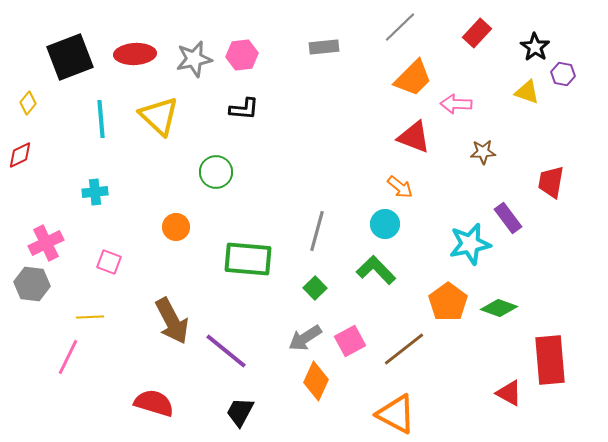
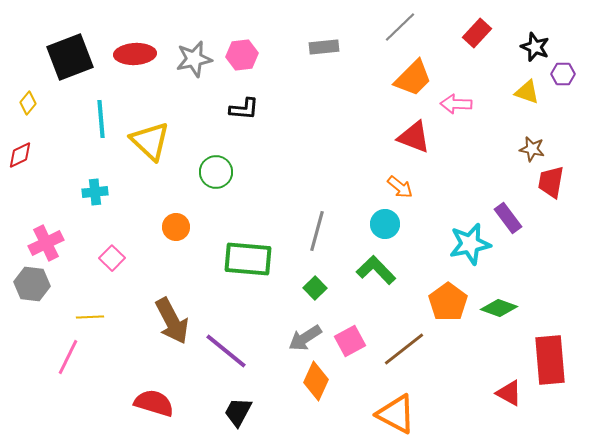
black star at (535, 47): rotated 12 degrees counterclockwise
purple hexagon at (563, 74): rotated 10 degrees counterclockwise
yellow triangle at (159, 116): moved 9 px left, 25 px down
brown star at (483, 152): moved 49 px right, 3 px up; rotated 15 degrees clockwise
pink square at (109, 262): moved 3 px right, 4 px up; rotated 25 degrees clockwise
black trapezoid at (240, 412): moved 2 px left
